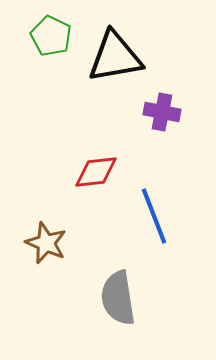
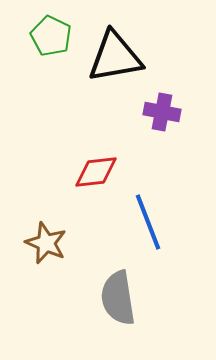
blue line: moved 6 px left, 6 px down
